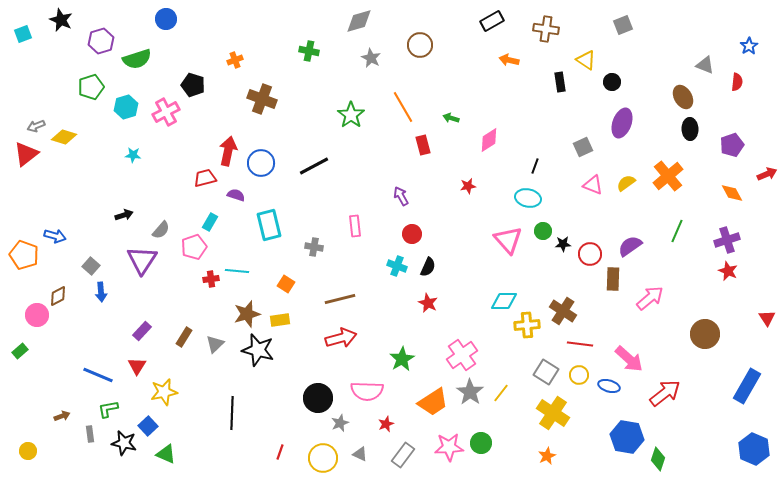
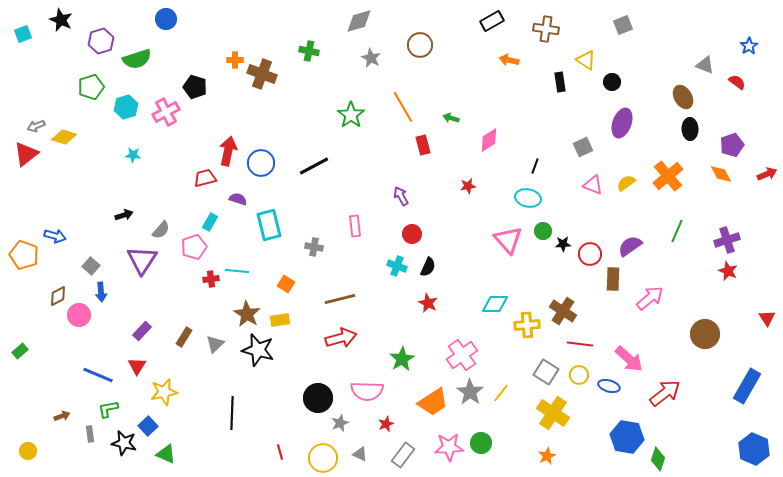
orange cross at (235, 60): rotated 21 degrees clockwise
red semicircle at (737, 82): rotated 60 degrees counterclockwise
black pentagon at (193, 85): moved 2 px right, 2 px down
brown cross at (262, 99): moved 25 px up
orange diamond at (732, 193): moved 11 px left, 19 px up
purple semicircle at (236, 195): moved 2 px right, 4 px down
cyan diamond at (504, 301): moved 9 px left, 3 px down
brown star at (247, 314): rotated 24 degrees counterclockwise
pink circle at (37, 315): moved 42 px right
red line at (280, 452): rotated 35 degrees counterclockwise
